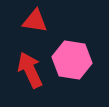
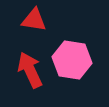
red triangle: moved 1 px left, 1 px up
